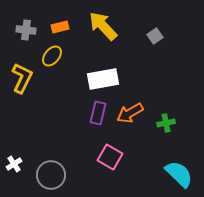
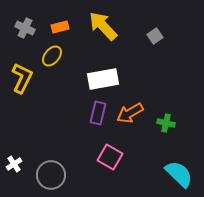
gray cross: moved 1 px left, 2 px up; rotated 18 degrees clockwise
green cross: rotated 24 degrees clockwise
